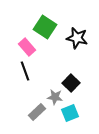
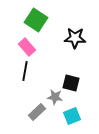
green square: moved 9 px left, 7 px up
black star: moved 2 px left; rotated 10 degrees counterclockwise
black line: rotated 30 degrees clockwise
black square: rotated 30 degrees counterclockwise
cyan square: moved 2 px right, 3 px down
